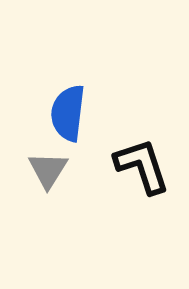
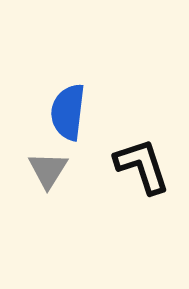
blue semicircle: moved 1 px up
